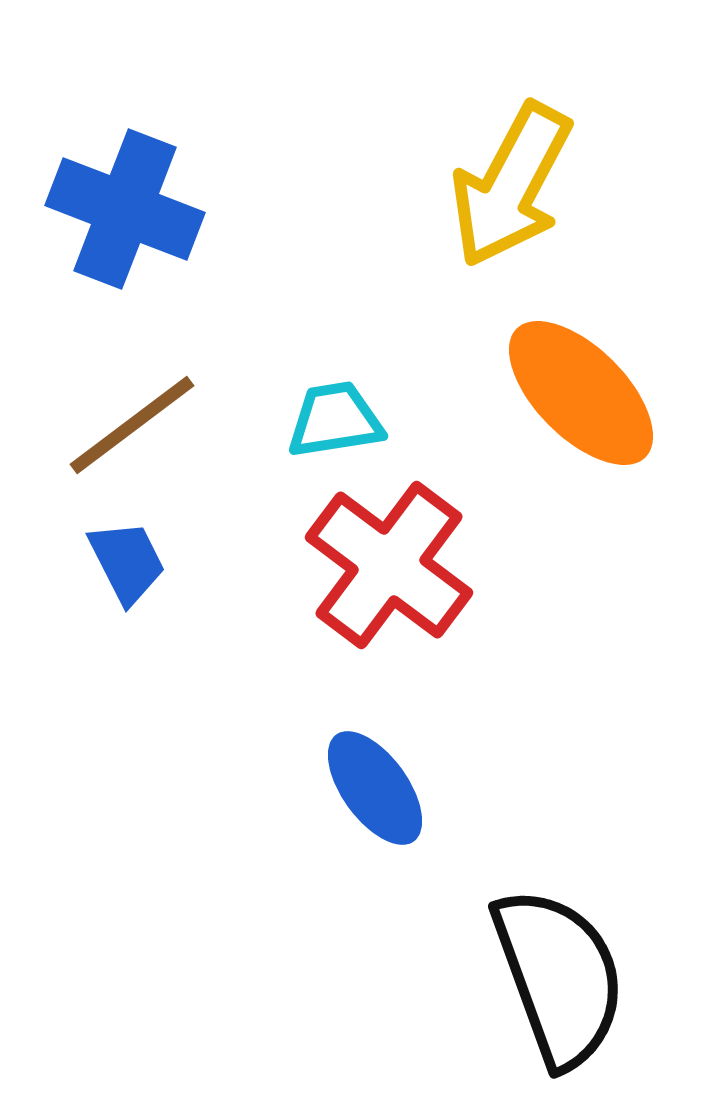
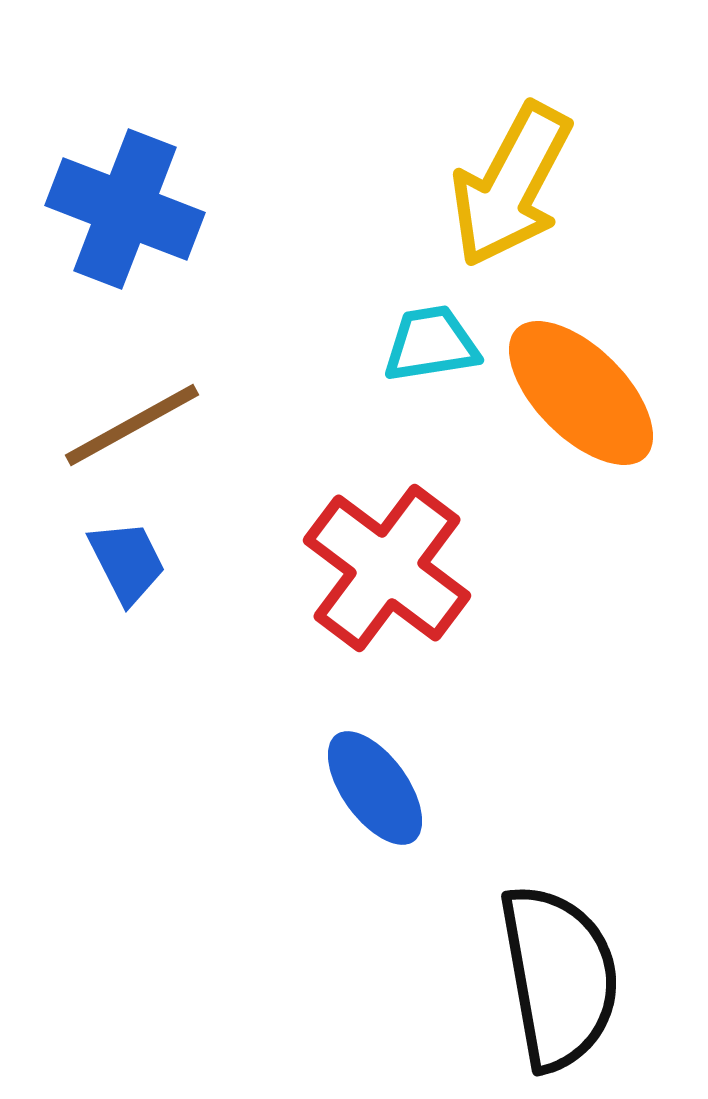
cyan trapezoid: moved 96 px right, 76 px up
brown line: rotated 8 degrees clockwise
red cross: moved 2 px left, 3 px down
black semicircle: rotated 10 degrees clockwise
